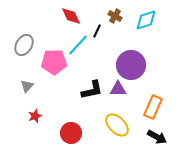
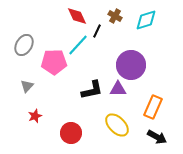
red diamond: moved 6 px right
